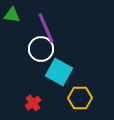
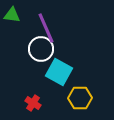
red cross: rotated 21 degrees counterclockwise
